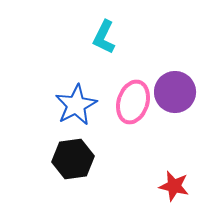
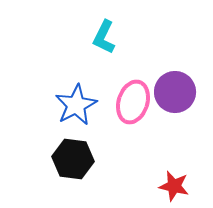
black hexagon: rotated 15 degrees clockwise
